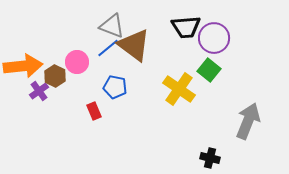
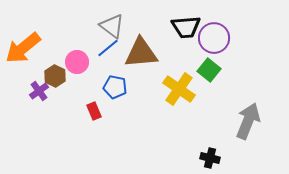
gray triangle: rotated 16 degrees clockwise
brown triangle: moved 7 px right, 8 px down; rotated 42 degrees counterclockwise
orange arrow: moved 18 px up; rotated 147 degrees clockwise
